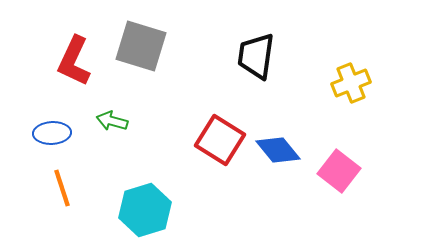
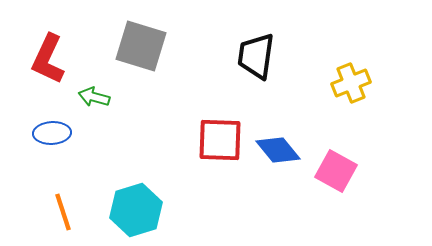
red L-shape: moved 26 px left, 2 px up
green arrow: moved 18 px left, 24 px up
red square: rotated 30 degrees counterclockwise
pink square: moved 3 px left; rotated 9 degrees counterclockwise
orange line: moved 1 px right, 24 px down
cyan hexagon: moved 9 px left
